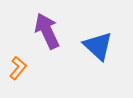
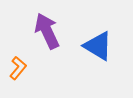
blue triangle: rotated 12 degrees counterclockwise
